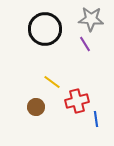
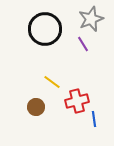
gray star: rotated 25 degrees counterclockwise
purple line: moved 2 px left
blue line: moved 2 px left
